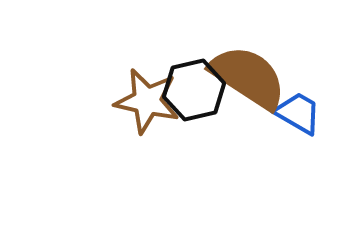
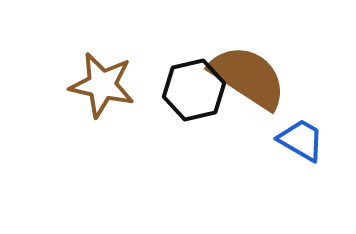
brown star: moved 45 px left, 16 px up
blue trapezoid: moved 3 px right, 27 px down
